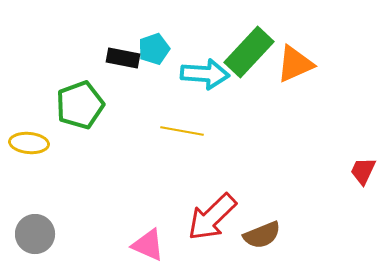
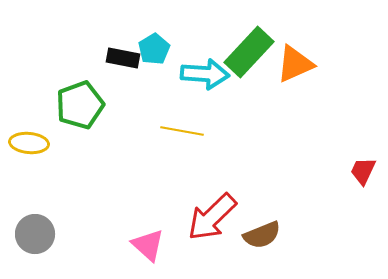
cyan pentagon: rotated 12 degrees counterclockwise
pink triangle: rotated 18 degrees clockwise
